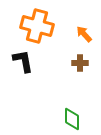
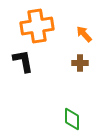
orange cross: rotated 24 degrees counterclockwise
